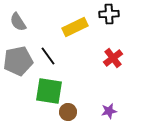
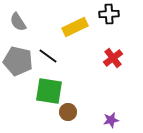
black line: rotated 18 degrees counterclockwise
gray pentagon: rotated 24 degrees clockwise
purple star: moved 2 px right, 9 px down
